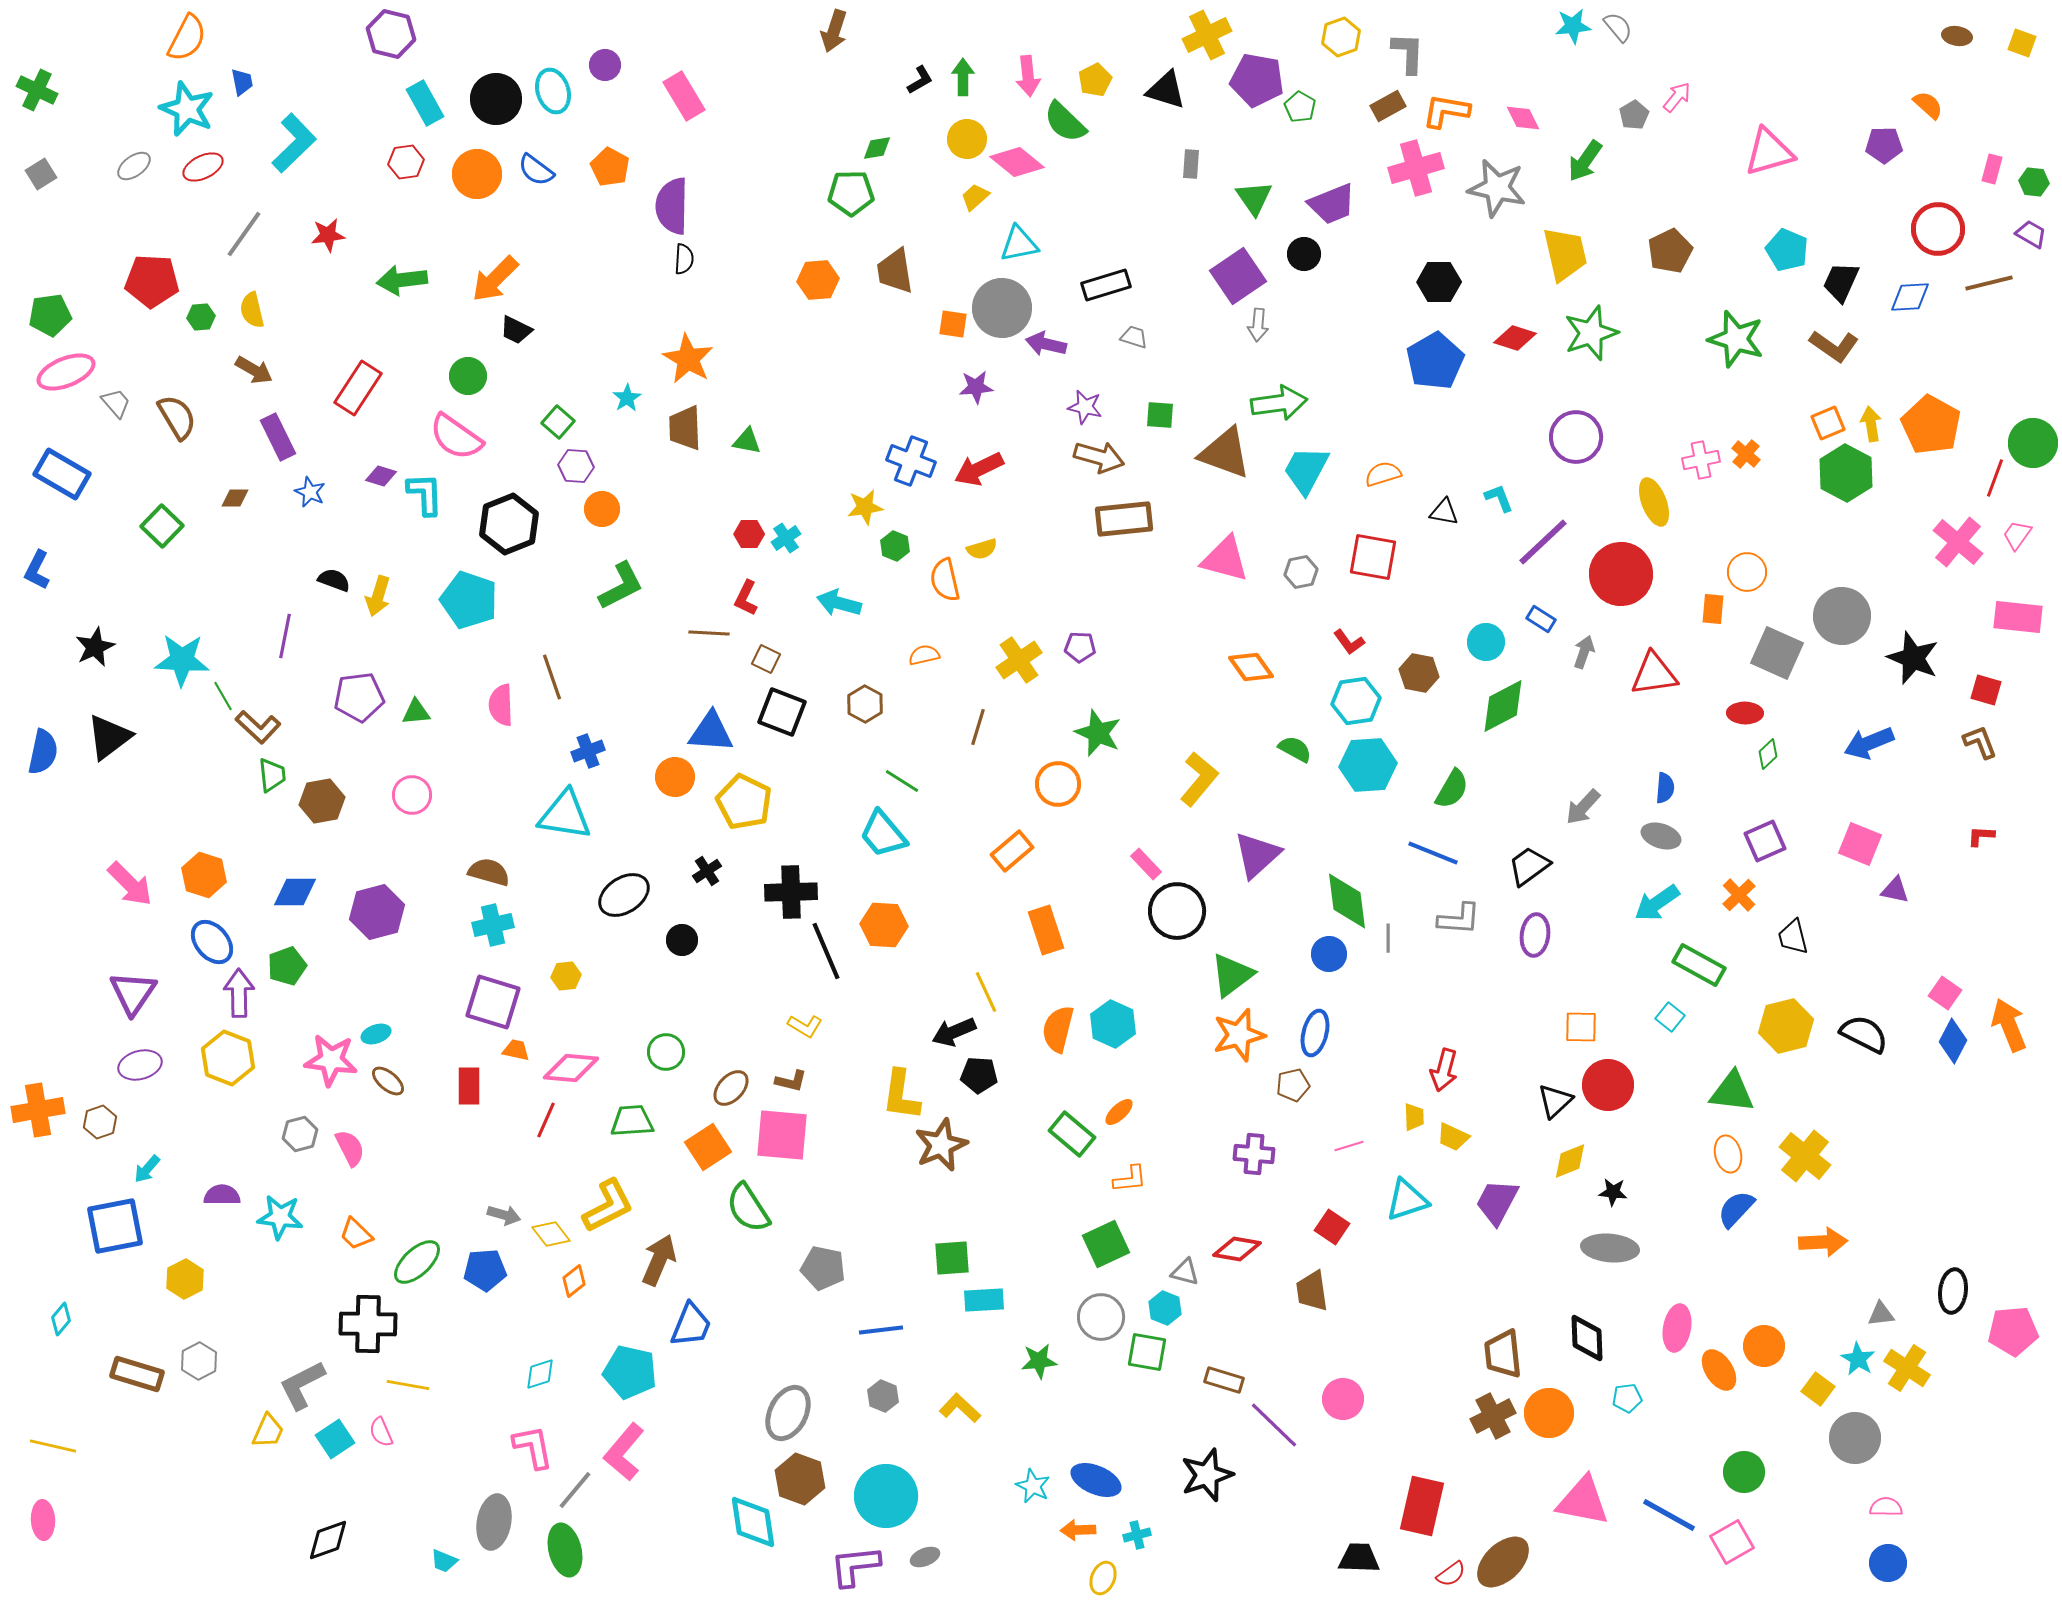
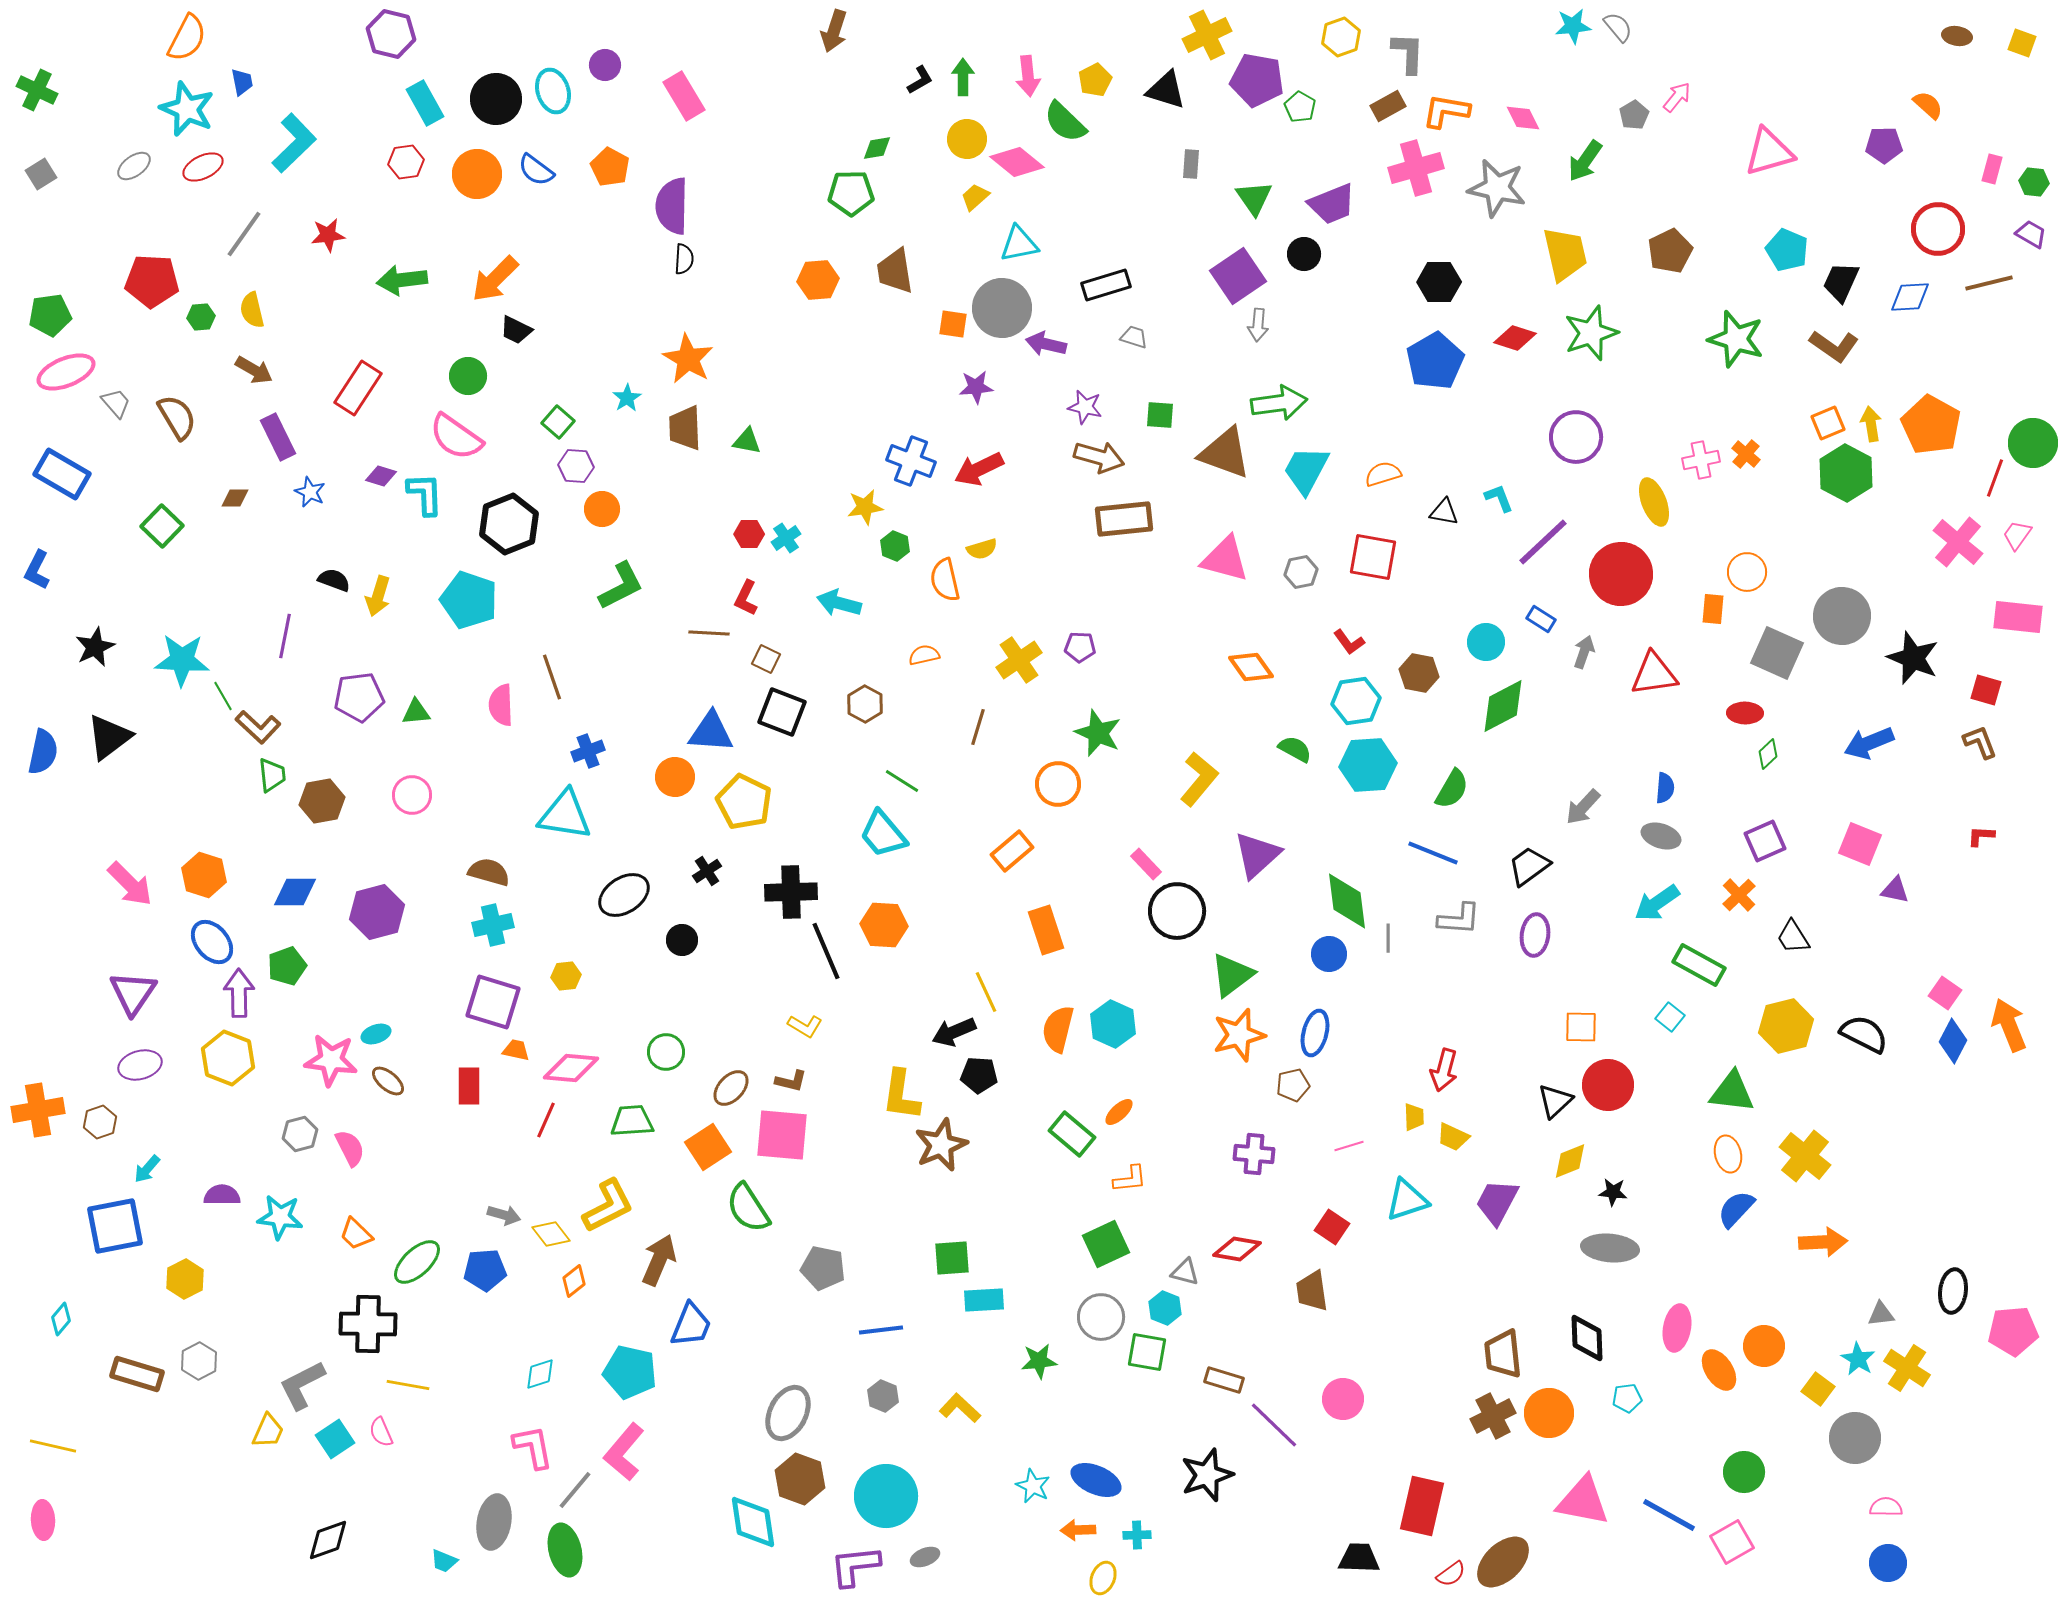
black trapezoid at (1793, 937): rotated 18 degrees counterclockwise
cyan cross at (1137, 1535): rotated 12 degrees clockwise
